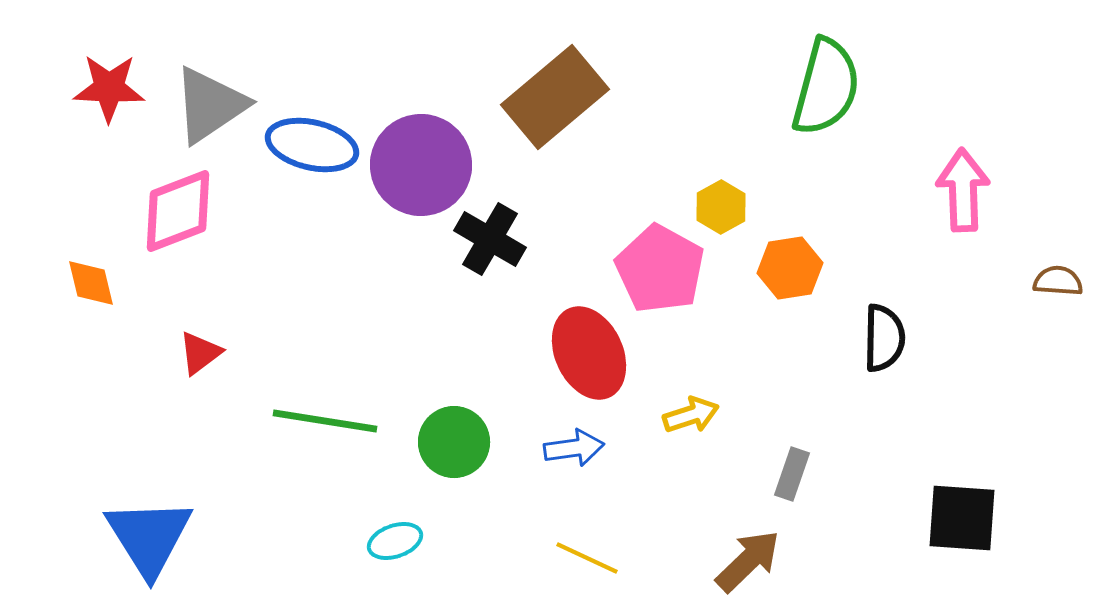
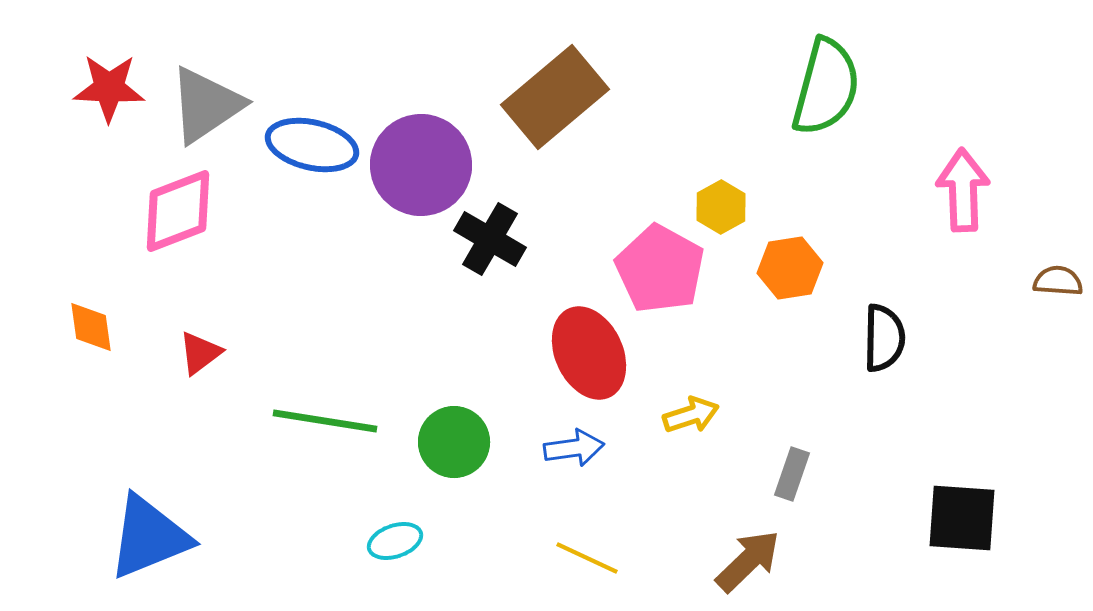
gray triangle: moved 4 px left
orange diamond: moved 44 px down; rotated 6 degrees clockwise
blue triangle: rotated 40 degrees clockwise
